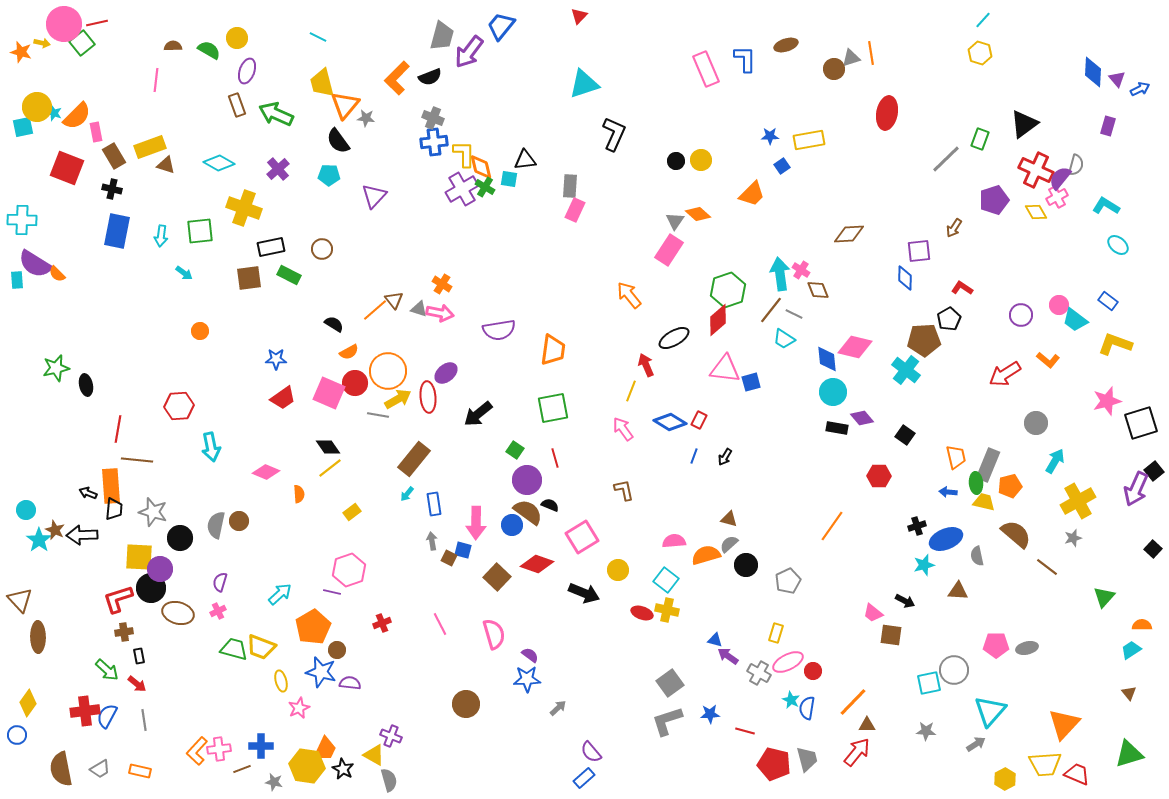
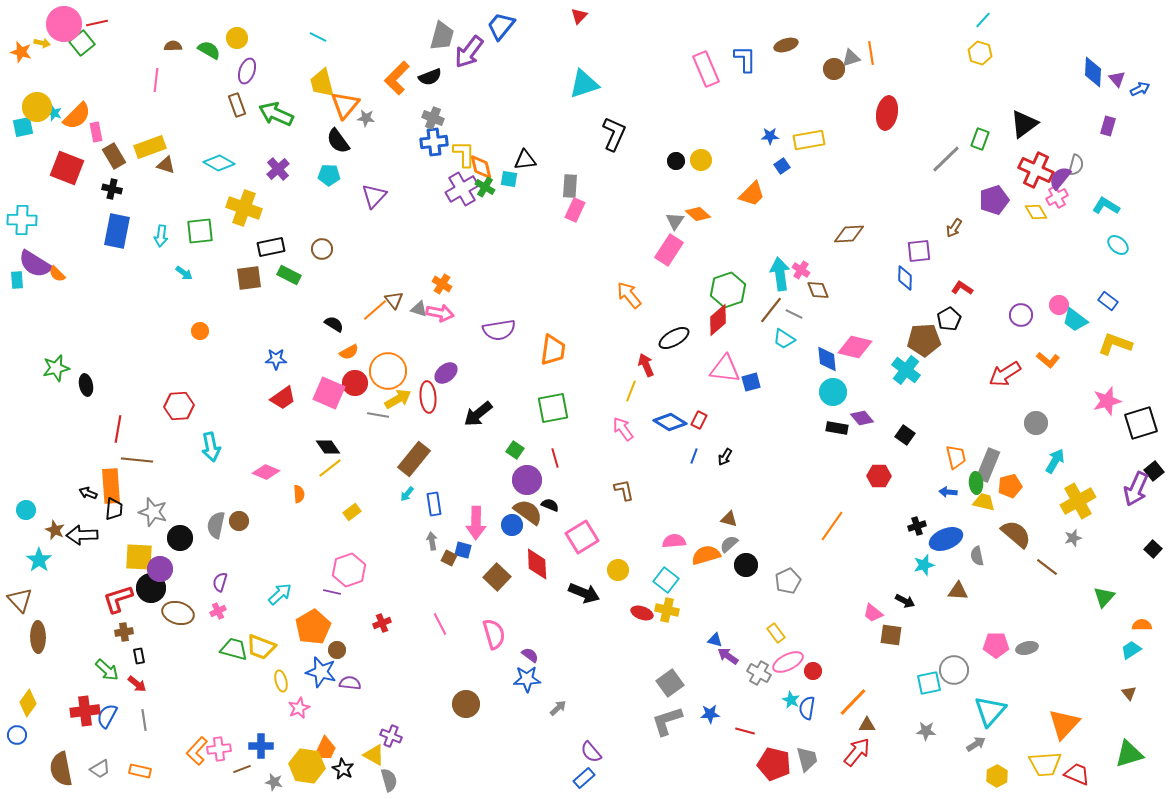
cyan star at (39, 540): moved 20 px down
red diamond at (537, 564): rotated 68 degrees clockwise
yellow rectangle at (776, 633): rotated 54 degrees counterclockwise
yellow hexagon at (1005, 779): moved 8 px left, 3 px up
